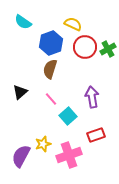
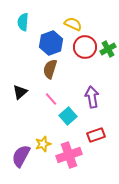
cyan semicircle: rotated 60 degrees clockwise
